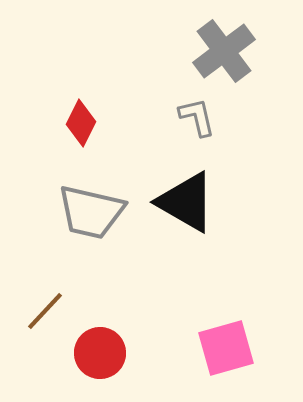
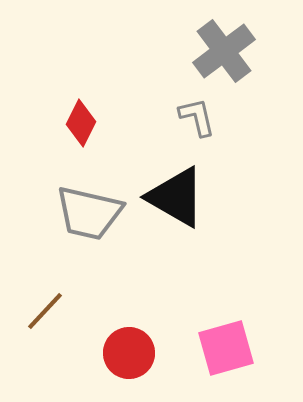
black triangle: moved 10 px left, 5 px up
gray trapezoid: moved 2 px left, 1 px down
red circle: moved 29 px right
